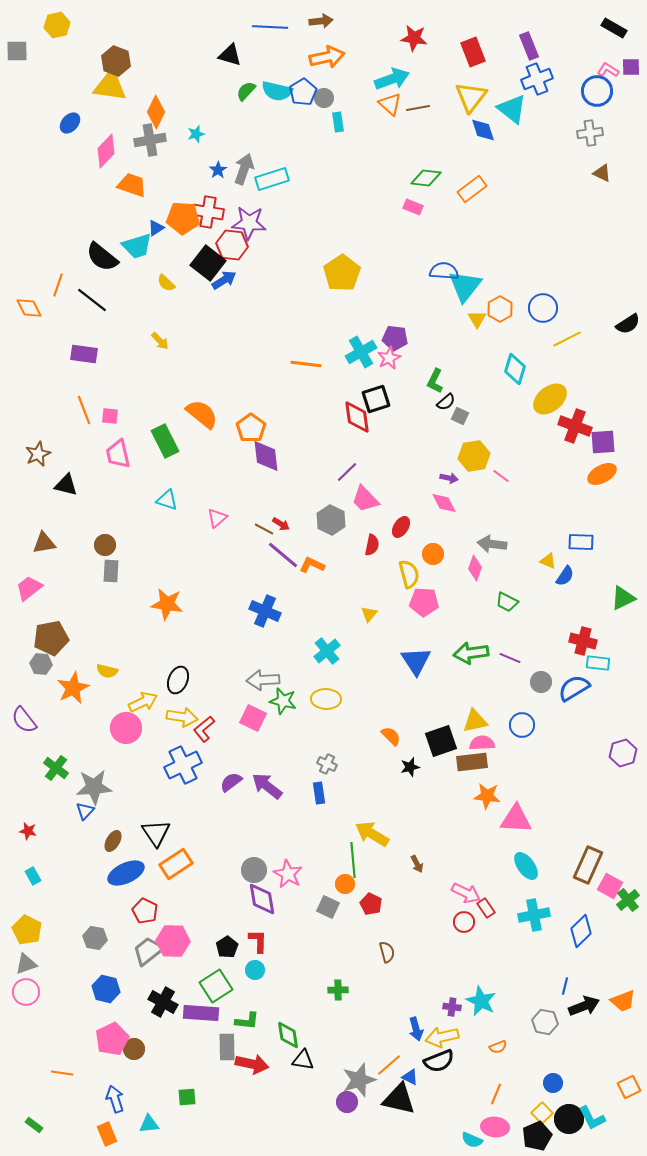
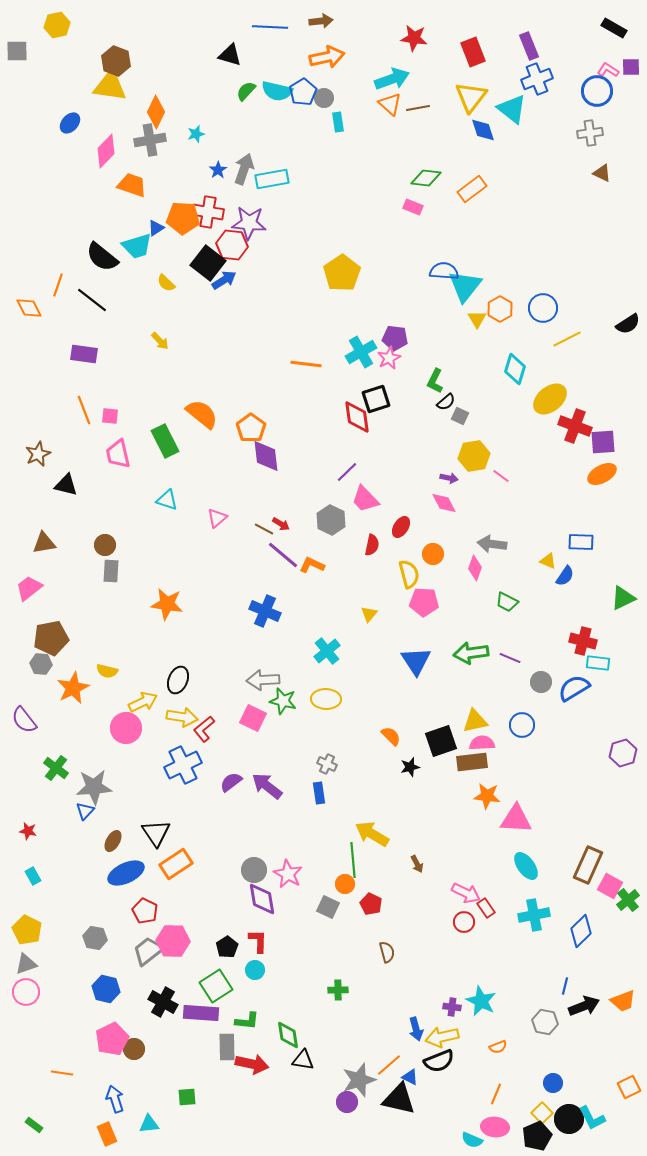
cyan rectangle at (272, 179): rotated 8 degrees clockwise
